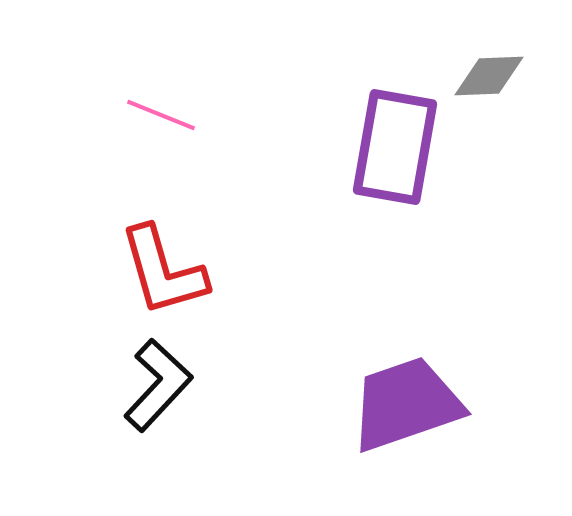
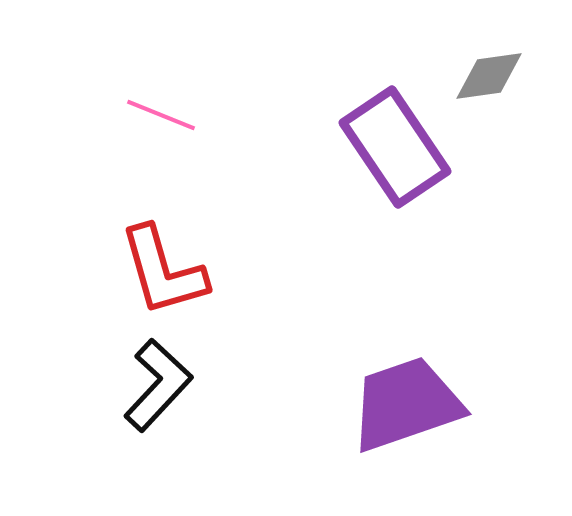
gray diamond: rotated 6 degrees counterclockwise
purple rectangle: rotated 44 degrees counterclockwise
